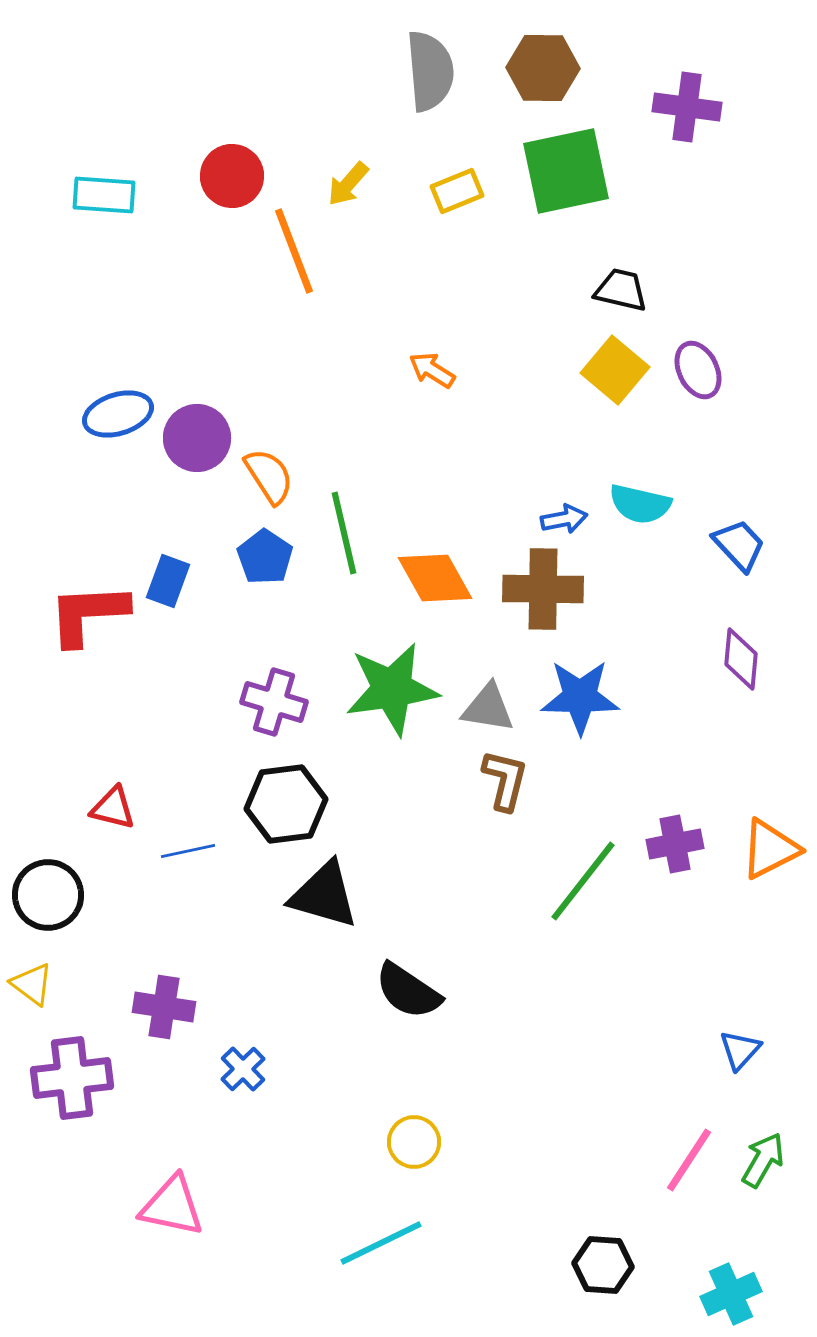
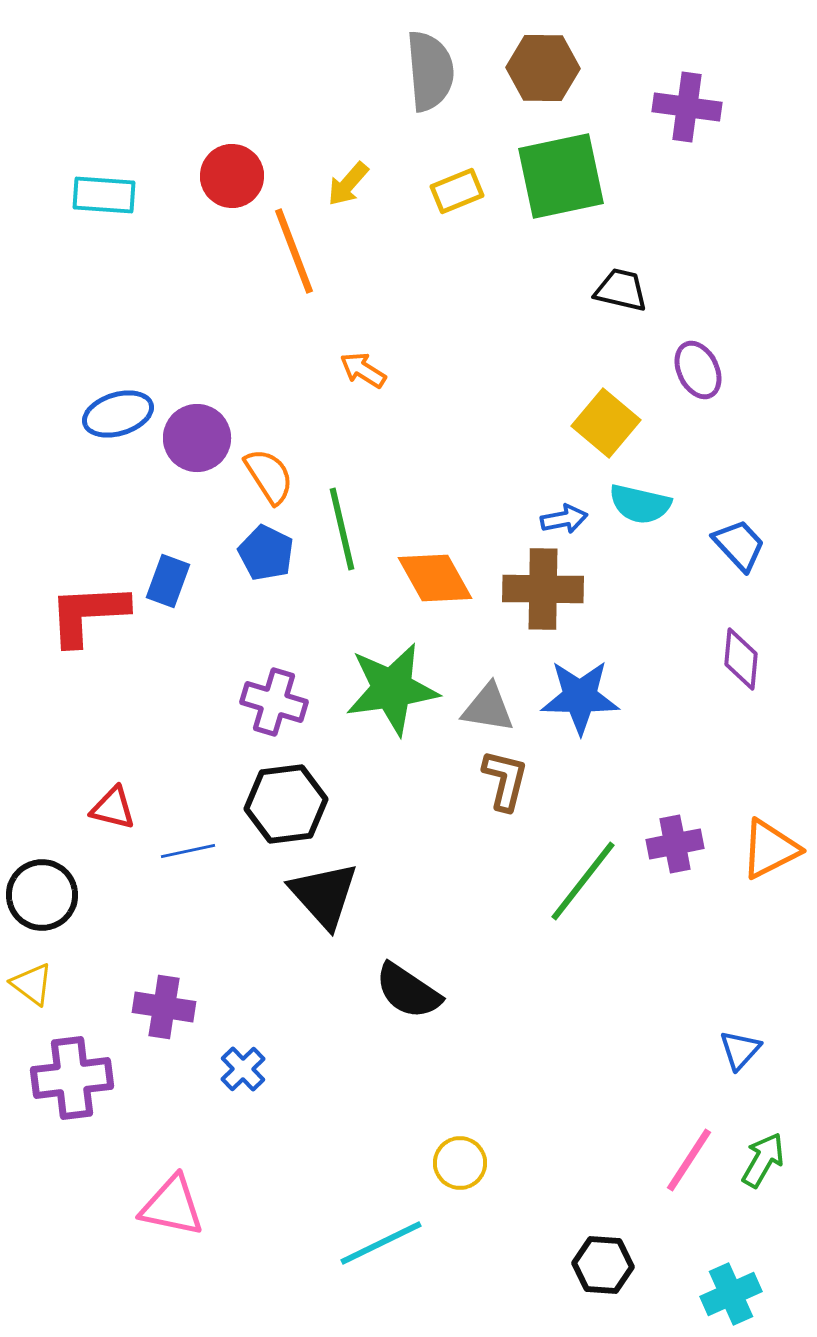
green square at (566, 171): moved 5 px left, 5 px down
orange arrow at (432, 370): moved 69 px left
yellow square at (615, 370): moved 9 px left, 53 px down
green line at (344, 533): moved 2 px left, 4 px up
blue pentagon at (265, 557): moved 1 px right, 4 px up; rotated 8 degrees counterclockwise
black circle at (48, 895): moved 6 px left
black triangle at (324, 895): rotated 32 degrees clockwise
yellow circle at (414, 1142): moved 46 px right, 21 px down
